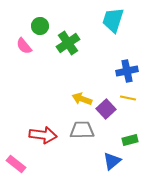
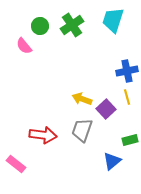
green cross: moved 4 px right, 18 px up
yellow line: moved 1 px left, 1 px up; rotated 63 degrees clockwise
gray trapezoid: rotated 70 degrees counterclockwise
